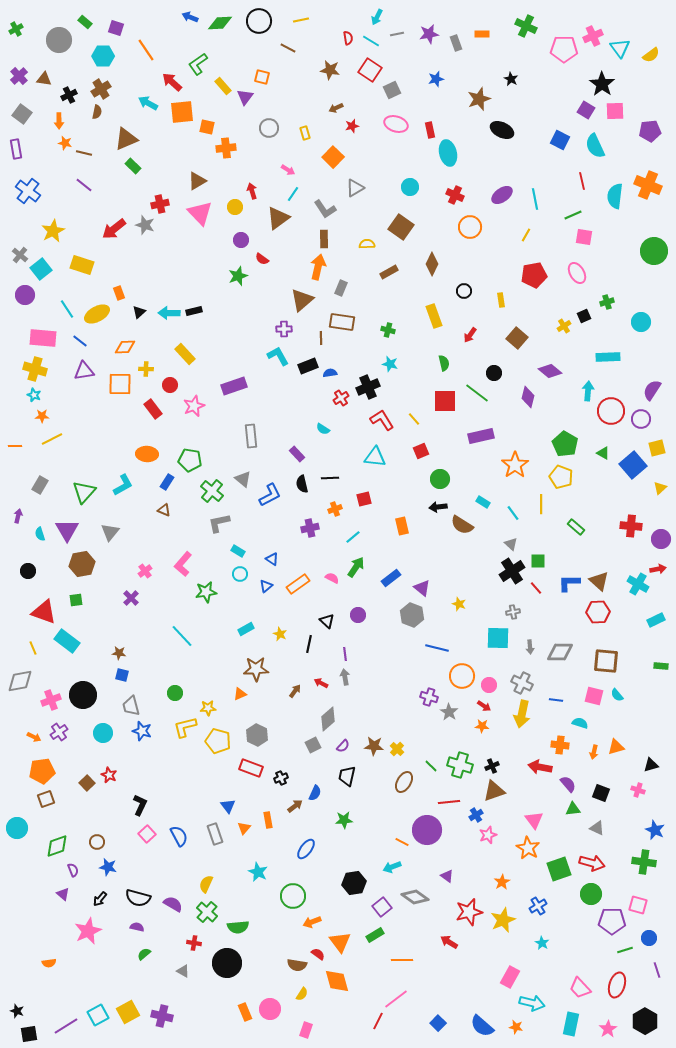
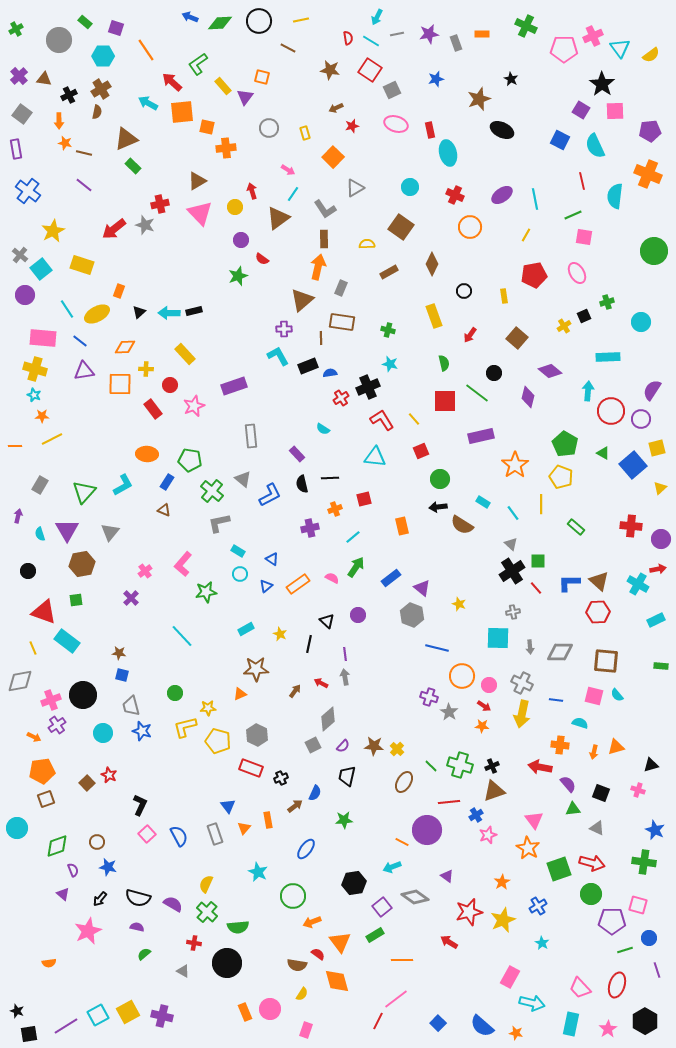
purple square at (586, 110): moved 5 px left
orange cross at (648, 185): moved 11 px up
orange rectangle at (119, 293): moved 2 px up; rotated 40 degrees clockwise
yellow rectangle at (501, 300): moved 3 px right, 4 px up
purple cross at (59, 732): moved 2 px left, 7 px up
orange star at (516, 1027): moved 6 px down
